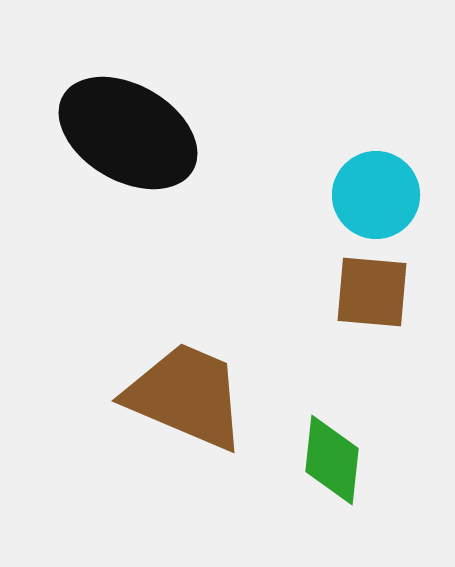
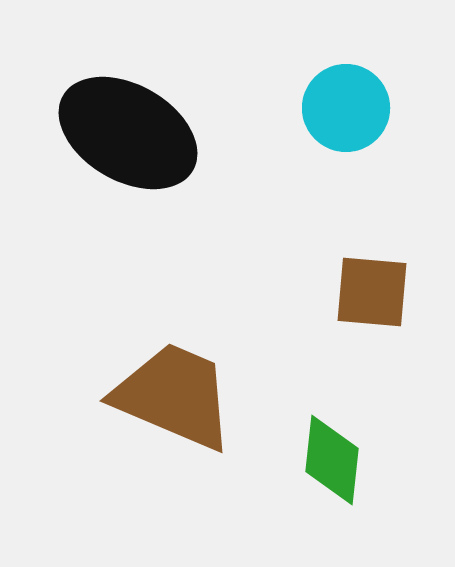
cyan circle: moved 30 px left, 87 px up
brown trapezoid: moved 12 px left
